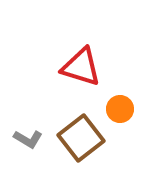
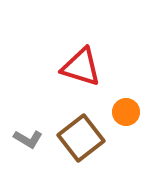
orange circle: moved 6 px right, 3 px down
